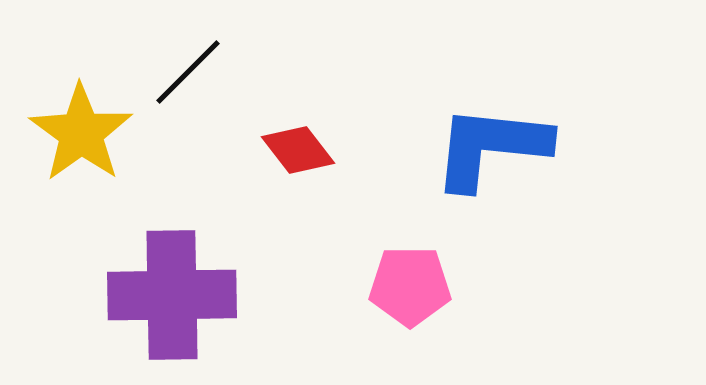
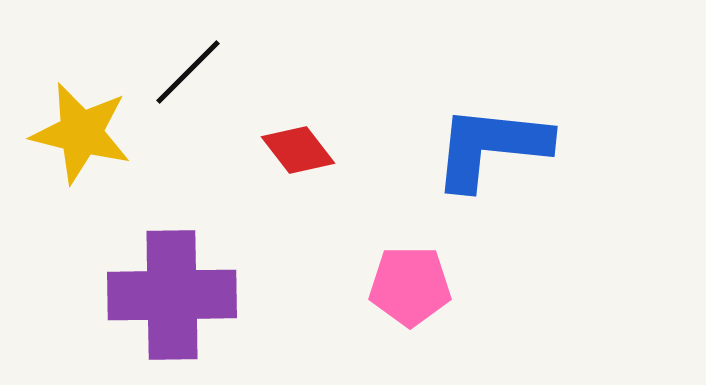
yellow star: rotated 22 degrees counterclockwise
